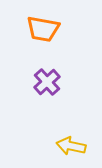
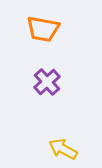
yellow arrow: moved 8 px left, 3 px down; rotated 16 degrees clockwise
